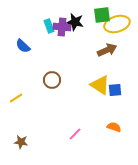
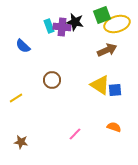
green square: rotated 12 degrees counterclockwise
